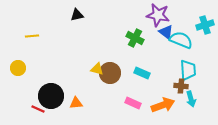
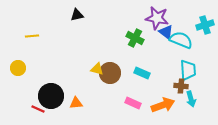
purple star: moved 1 px left, 3 px down
